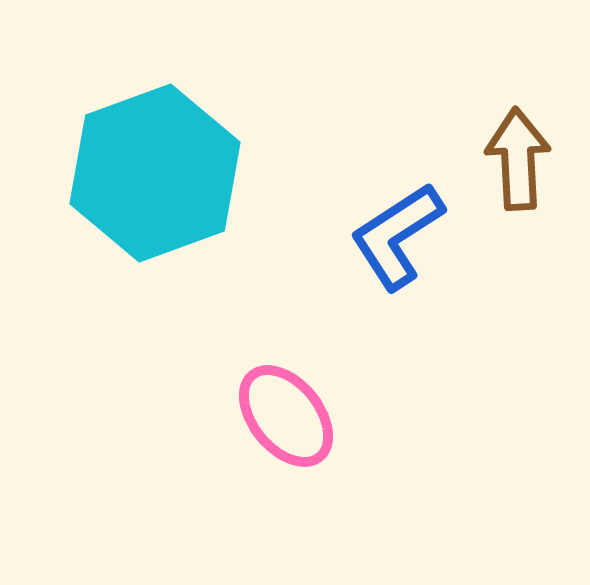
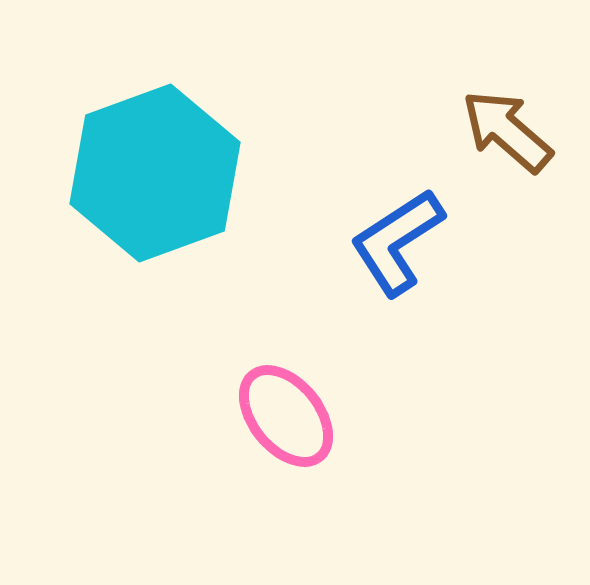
brown arrow: moved 11 px left, 28 px up; rotated 46 degrees counterclockwise
blue L-shape: moved 6 px down
